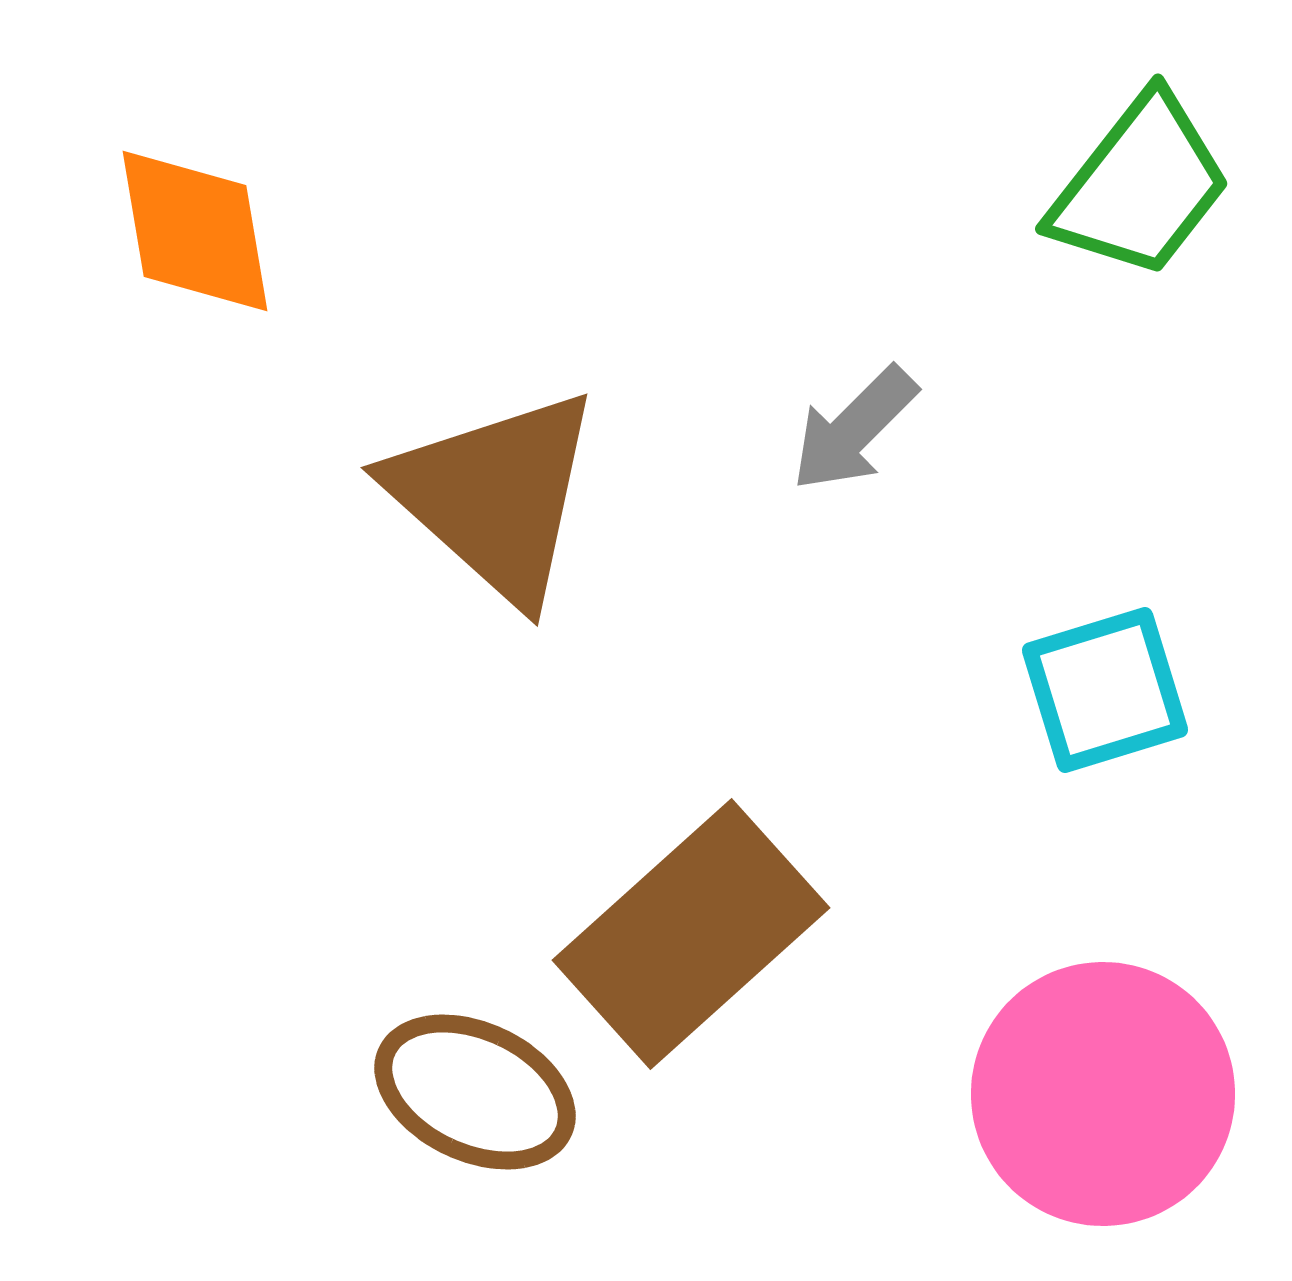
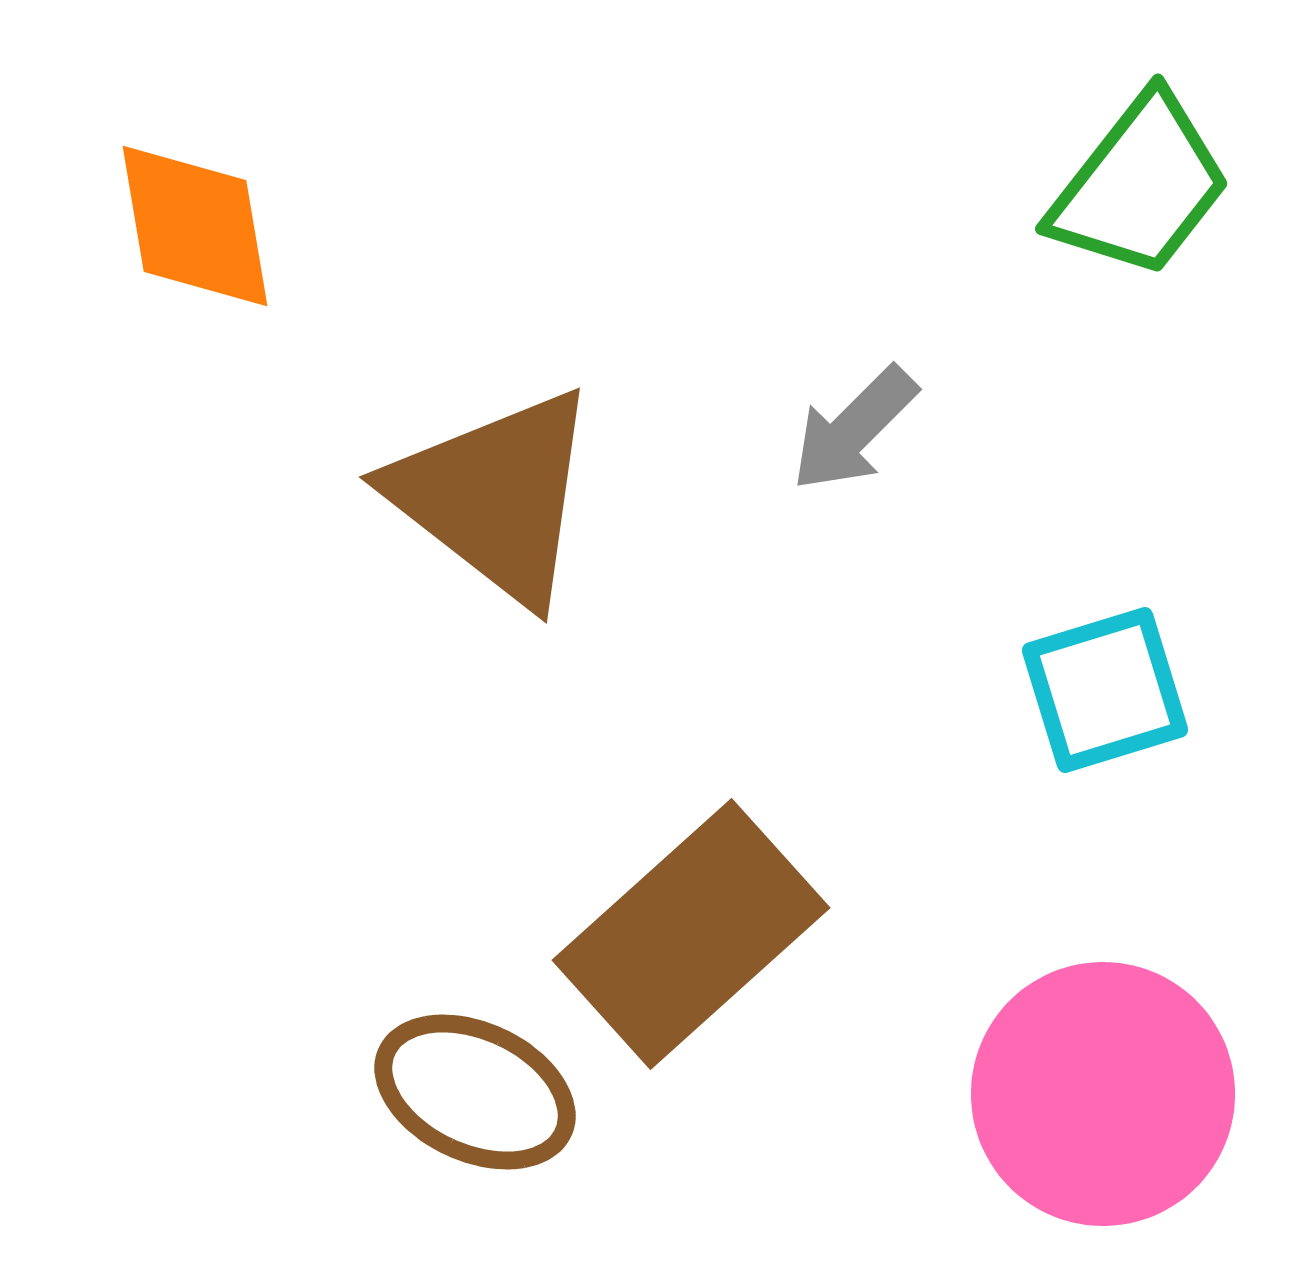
orange diamond: moved 5 px up
brown triangle: rotated 4 degrees counterclockwise
